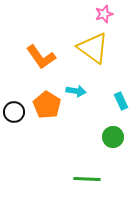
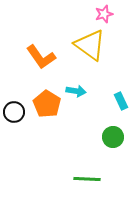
yellow triangle: moved 3 px left, 3 px up
orange pentagon: moved 1 px up
